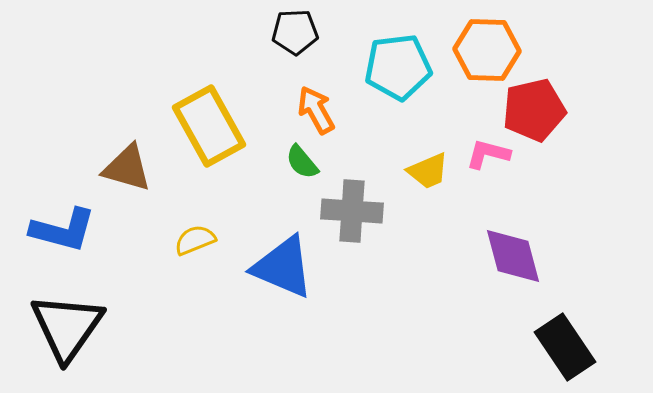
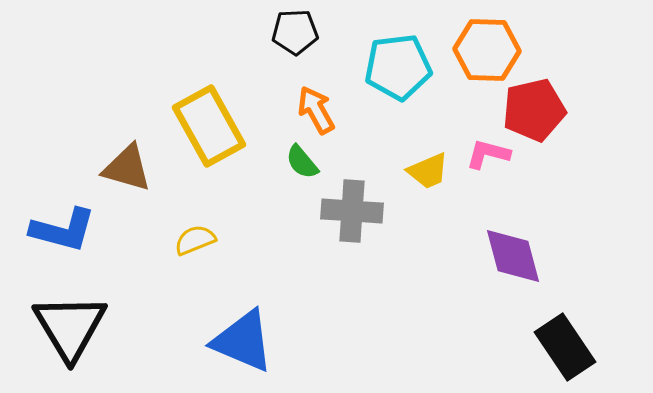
blue triangle: moved 40 px left, 74 px down
black triangle: moved 3 px right; rotated 6 degrees counterclockwise
